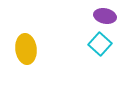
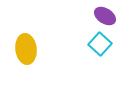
purple ellipse: rotated 20 degrees clockwise
